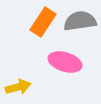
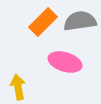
orange rectangle: rotated 12 degrees clockwise
yellow arrow: rotated 85 degrees counterclockwise
